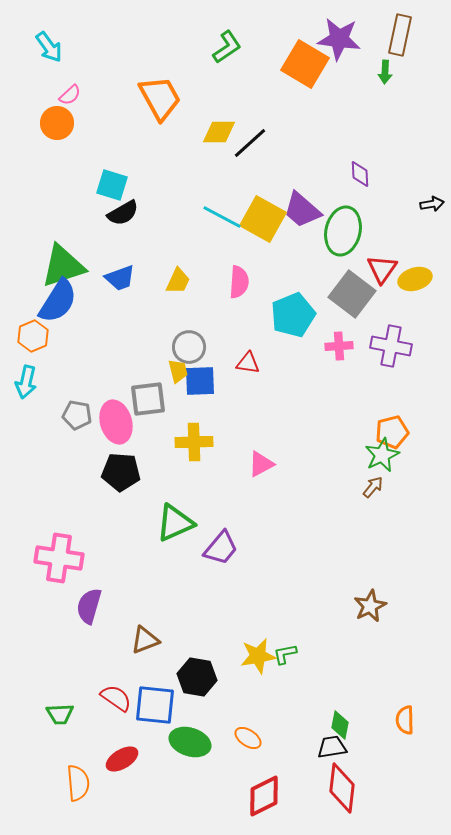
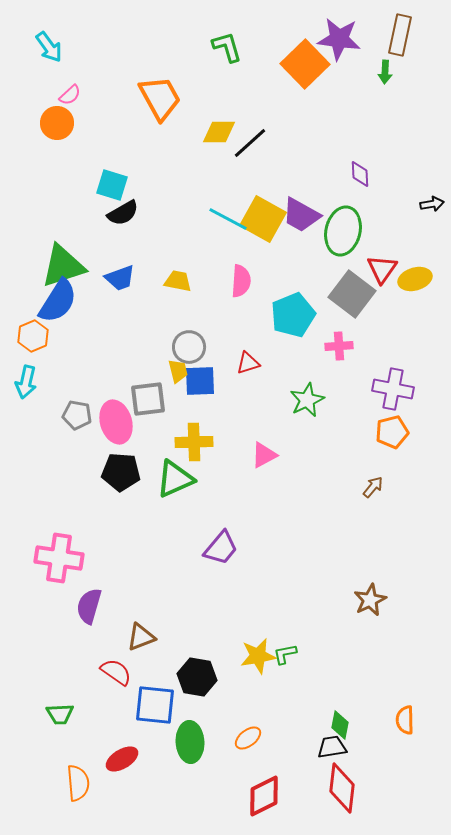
green L-shape at (227, 47): rotated 72 degrees counterclockwise
orange square at (305, 64): rotated 15 degrees clockwise
purple trapezoid at (302, 210): moved 1 px left, 5 px down; rotated 12 degrees counterclockwise
cyan line at (222, 217): moved 6 px right, 2 px down
yellow trapezoid at (178, 281): rotated 104 degrees counterclockwise
pink semicircle at (239, 282): moved 2 px right, 1 px up
purple cross at (391, 346): moved 2 px right, 43 px down
red triangle at (248, 363): rotated 25 degrees counterclockwise
green star at (382, 455): moved 75 px left, 55 px up
pink triangle at (261, 464): moved 3 px right, 9 px up
green triangle at (175, 523): moved 44 px up
brown star at (370, 606): moved 6 px up
brown triangle at (145, 640): moved 4 px left, 3 px up
red semicircle at (116, 698): moved 26 px up
orange ellipse at (248, 738): rotated 72 degrees counterclockwise
green ellipse at (190, 742): rotated 69 degrees clockwise
